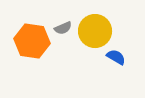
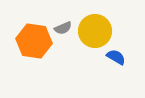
orange hexagon: moved 2 px right
